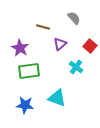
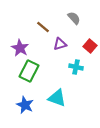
brown line: rotated 24 degrees clockwise
purple triangle: rotated 24 degrees clockwise
cyan cross: rotated 24 degrees counterclockwise
green rectangle: rotated 55 degrees counterclockwise
blue star: rotated 18 degrees clockwise
